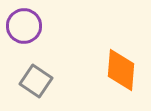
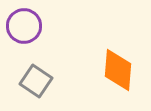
orange diamond: moved 3 px left
